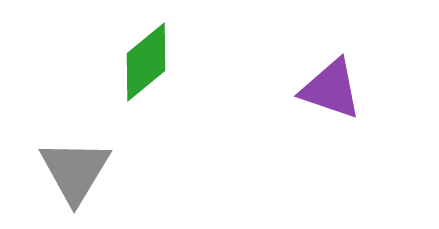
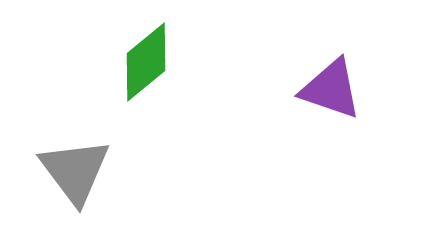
gray triangle: rotated 8 degrees counterclockwise
